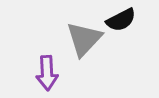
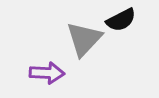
purple arrow: rotated 84 degrees counterclockwise
